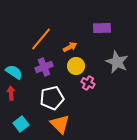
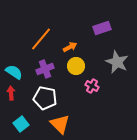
purple rectangle: rotated 18 degrees counterclockwise
purple cross: moved 1 px right, 2 px down
pink cross: moved 4 px right, 3 px down
white pentagon: moved 7 px left; rotated 25 degrees clockwise
